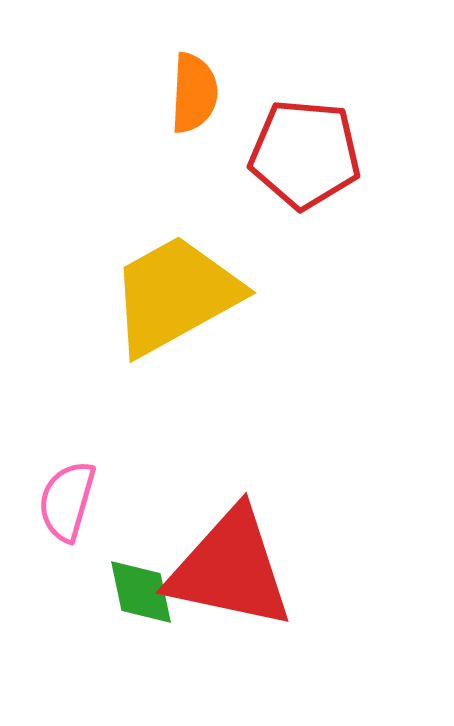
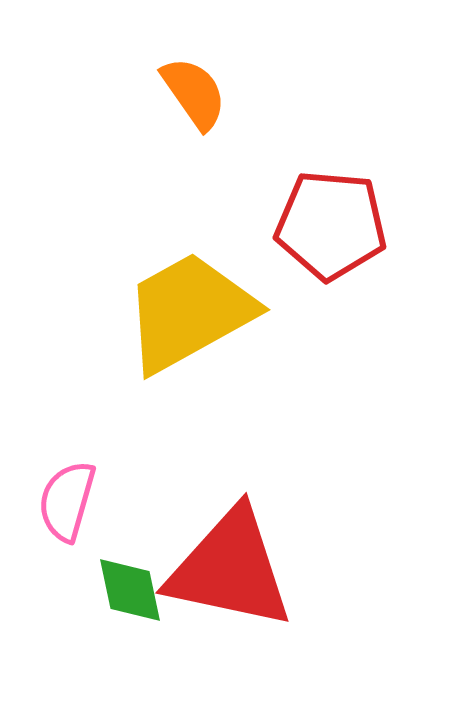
orange semicircle: rotated 38 degrees counterclockwise
red pentagon: moved 26 px right, 71 px down
yellow trapezoid: moved 14 px right, 17 px down
green diamond: moved 11 px left, 2 px up
